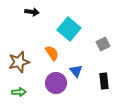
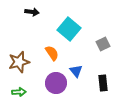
black rectangle: moved 1 px left, 2 px down
